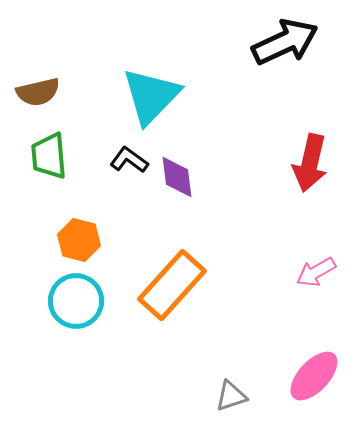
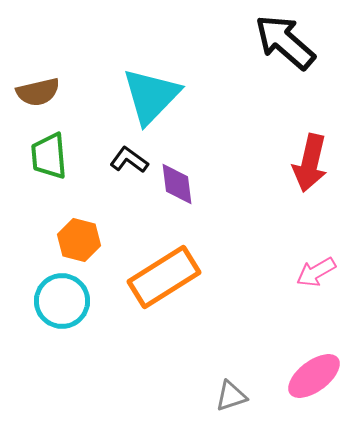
black arrow: rotated 114 degrees counterclockwise
purple diamond: moved 7 px down
orange rectangle: moved 8 px left, 8 px up; rotated 16 degrees clockwise
cyan circle: moved 14 px left
pink ellipse: rotated 10 degrees clockwise
